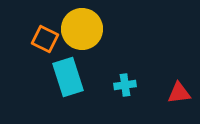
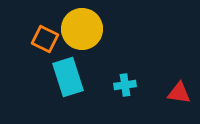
red triangle: rotated 15 degrees clockwise
